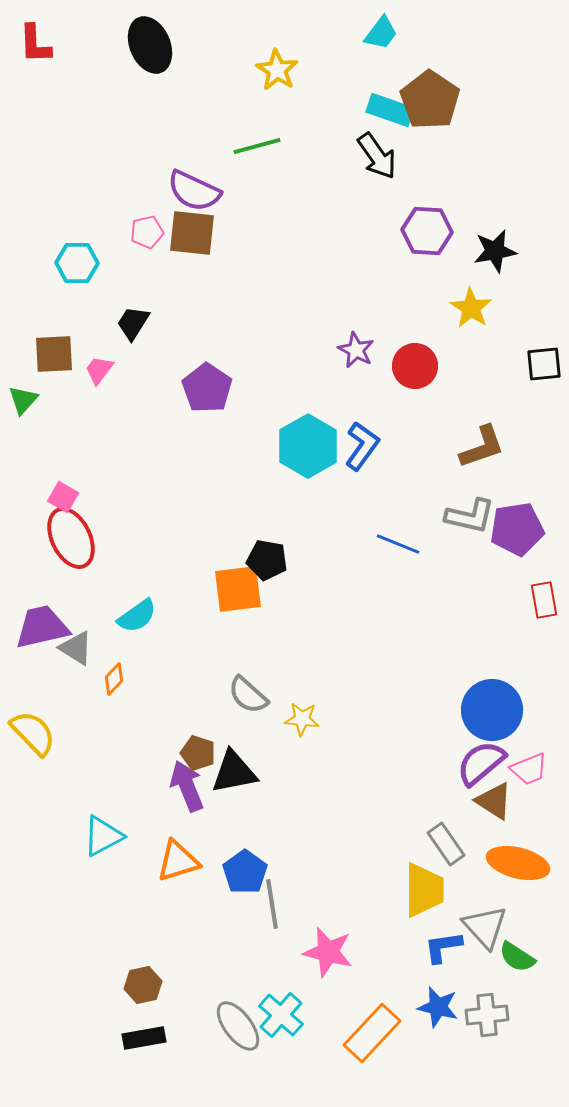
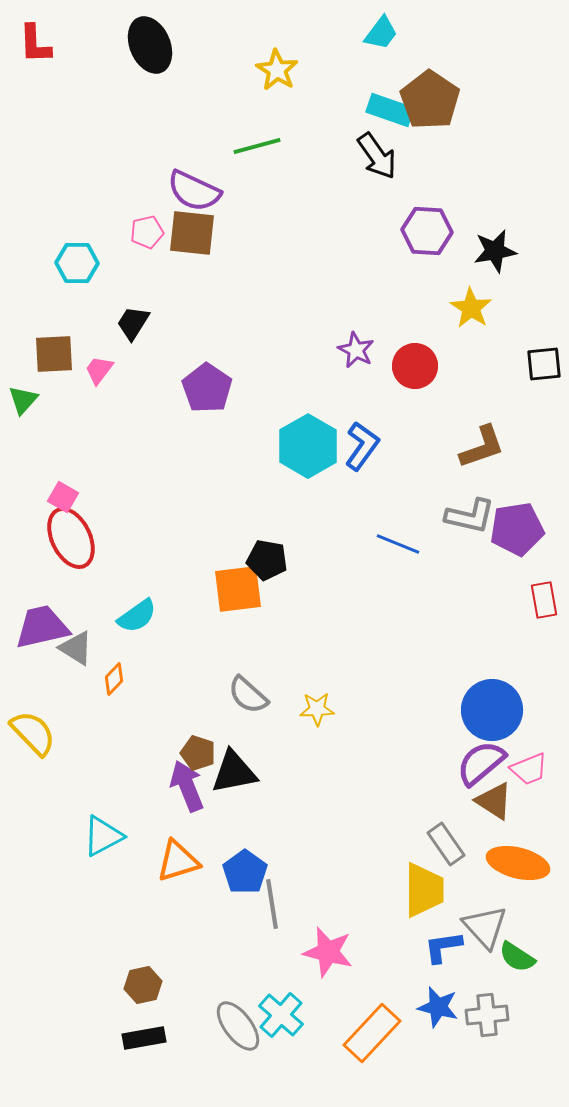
yellow star at (302, 719): moved 15 px right, 10 px up; rotated 8 degrees counterclockwise
